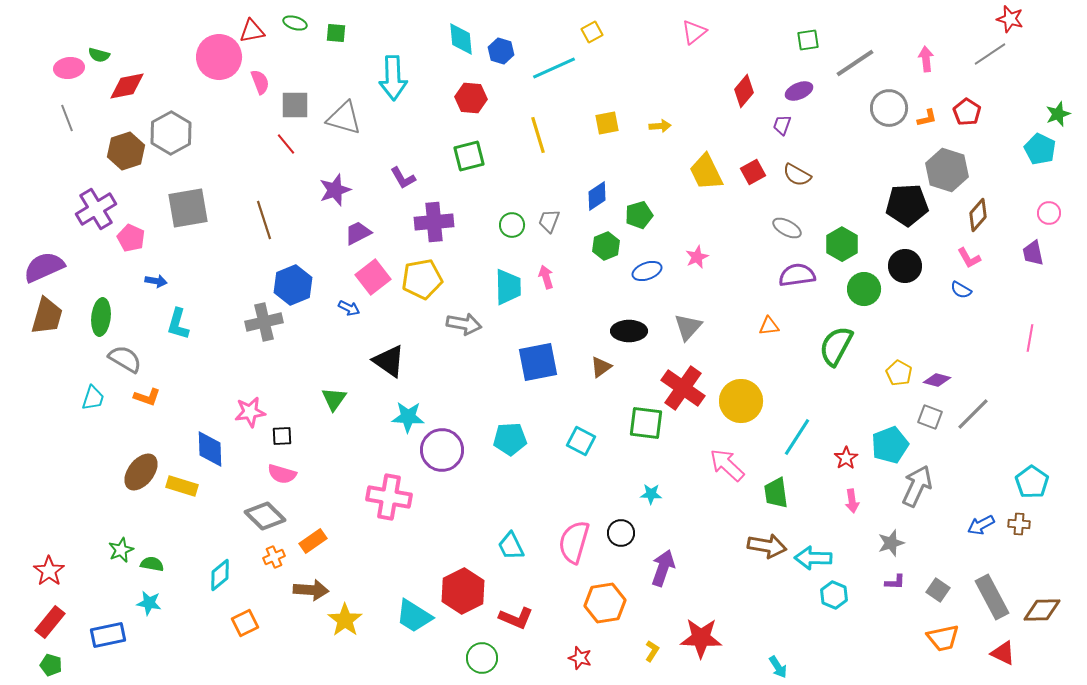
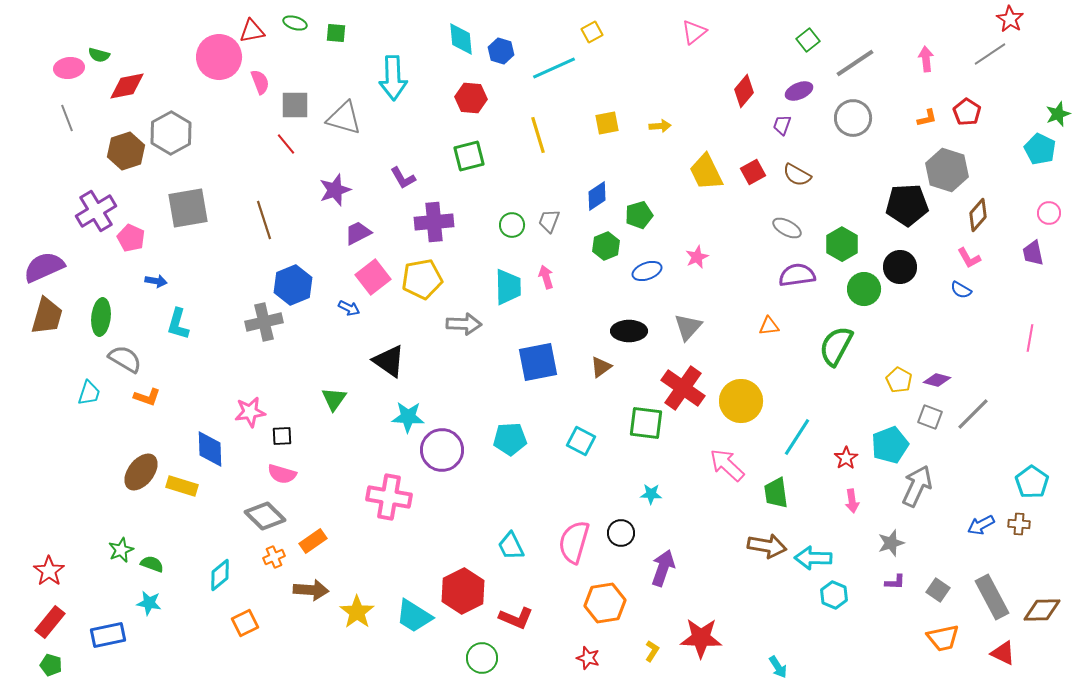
red star at (1010, 19): rotated 16 degrees clockwise
green square at (808, 40): rotated 30 degrees counterclockwise
gray circle at (889, 108): moved 36 px left, 10 px down
purple cross at (96, 209): moved 2 px down
black circle at (905, 266): moved 5 px left, 1 px down
gray arrow at (464, 324): rotated 8 degrees counterclockwise
yellow pentagon at (899, 373): moved 7 px down
cyan trapezoid at (93, 398): moved 4 px left, 5 px up
green semicircle at (152, 564): rotated 10 degrees clockwise
yellow star at (345, 620): moved 12 px right, 8 px up
red star at (580, 658): moved 8 px right
